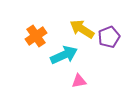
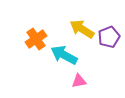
orange cross: moved 3 px down
cyan arrow: rotated 128 degrees counterclockwise
